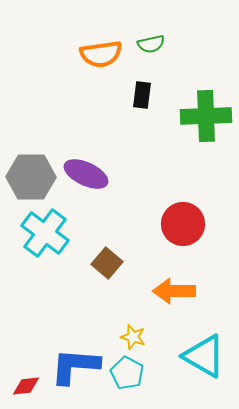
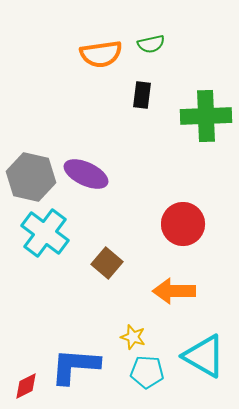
gray hexagon: rotated 12 degrees clockwise
cyan pentagon: moved 20 px right, 1 px up; rotated 24 degrees counterclockwise
red diamond: rotated 20 degrees counterclockwise
